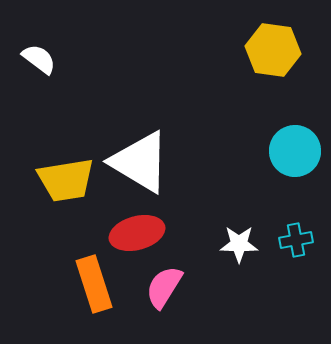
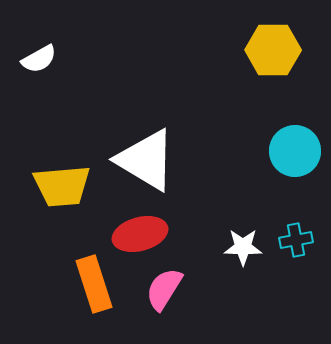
yellow hexagon: rotated 8 degrees counterclockwise
white semicircle: rotated 114 degrees clockwise
white triangle: moved 6 px right, 2 px up
yellow trapezoid: moved 4 px left, 6 px down; rotated 4 degrees clockwise
red ellipse: moved 3 px right, 1 px down
white star: moved 4 px right, 3 px down
pink semicircle: moved 2 px down
